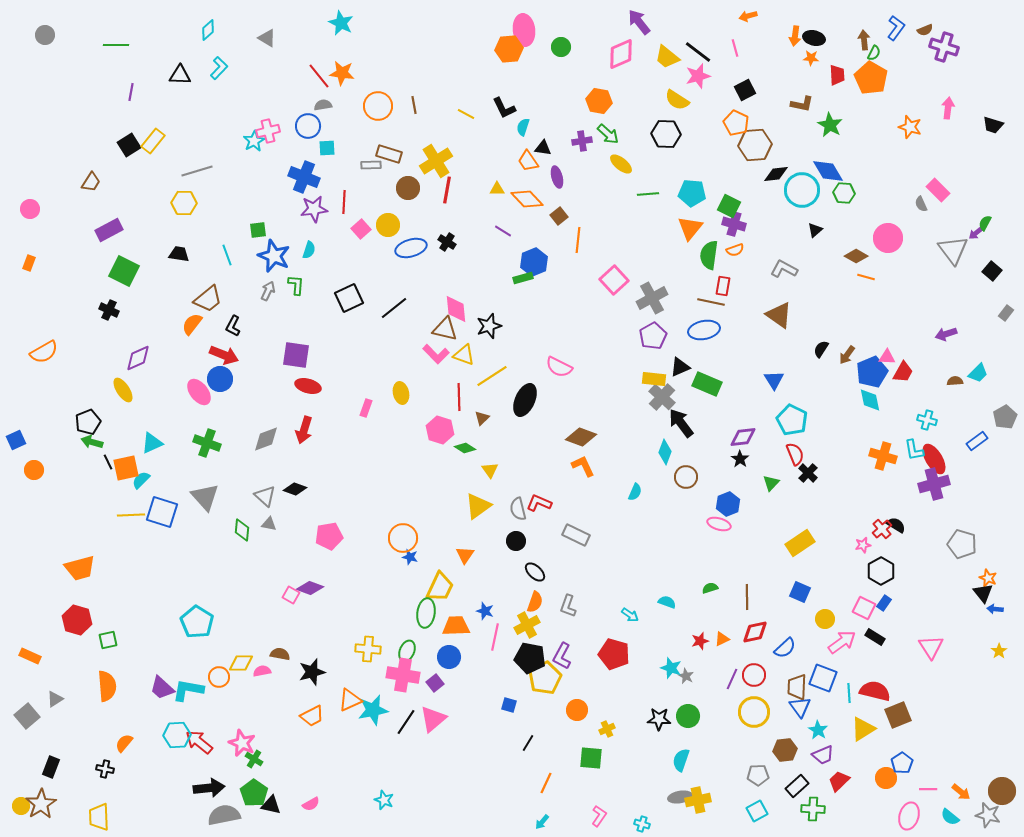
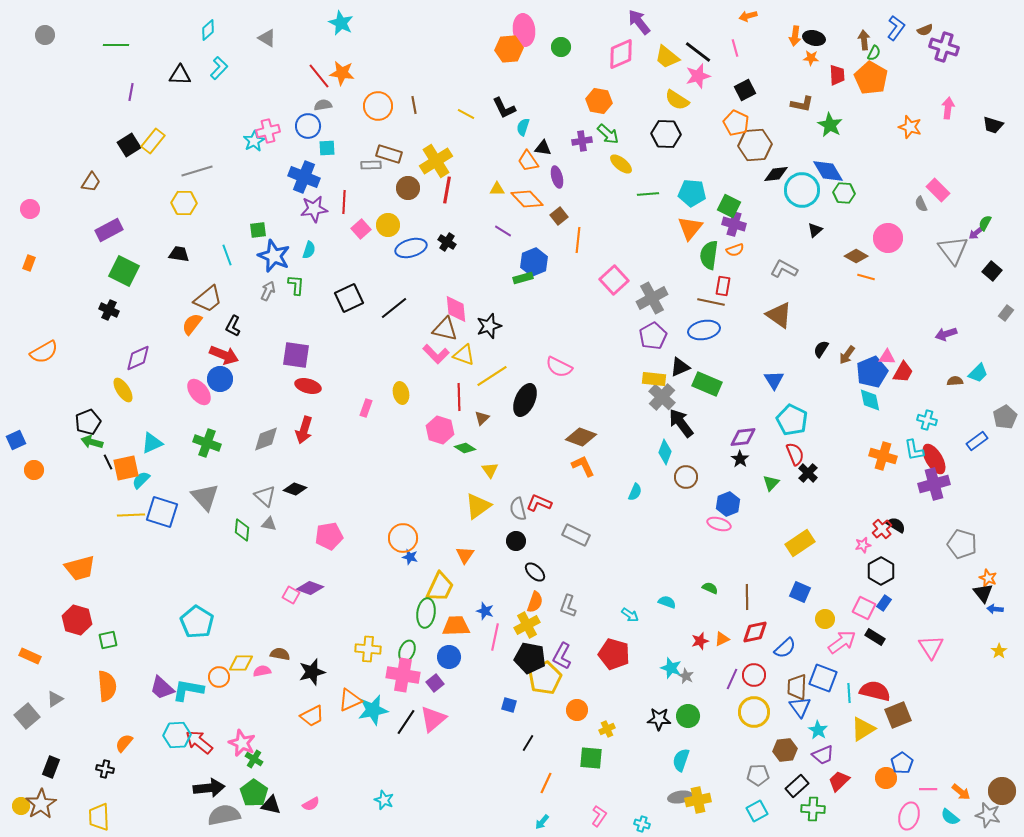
green semicircle at (710, 588): rotated 42 degrees clockwise
